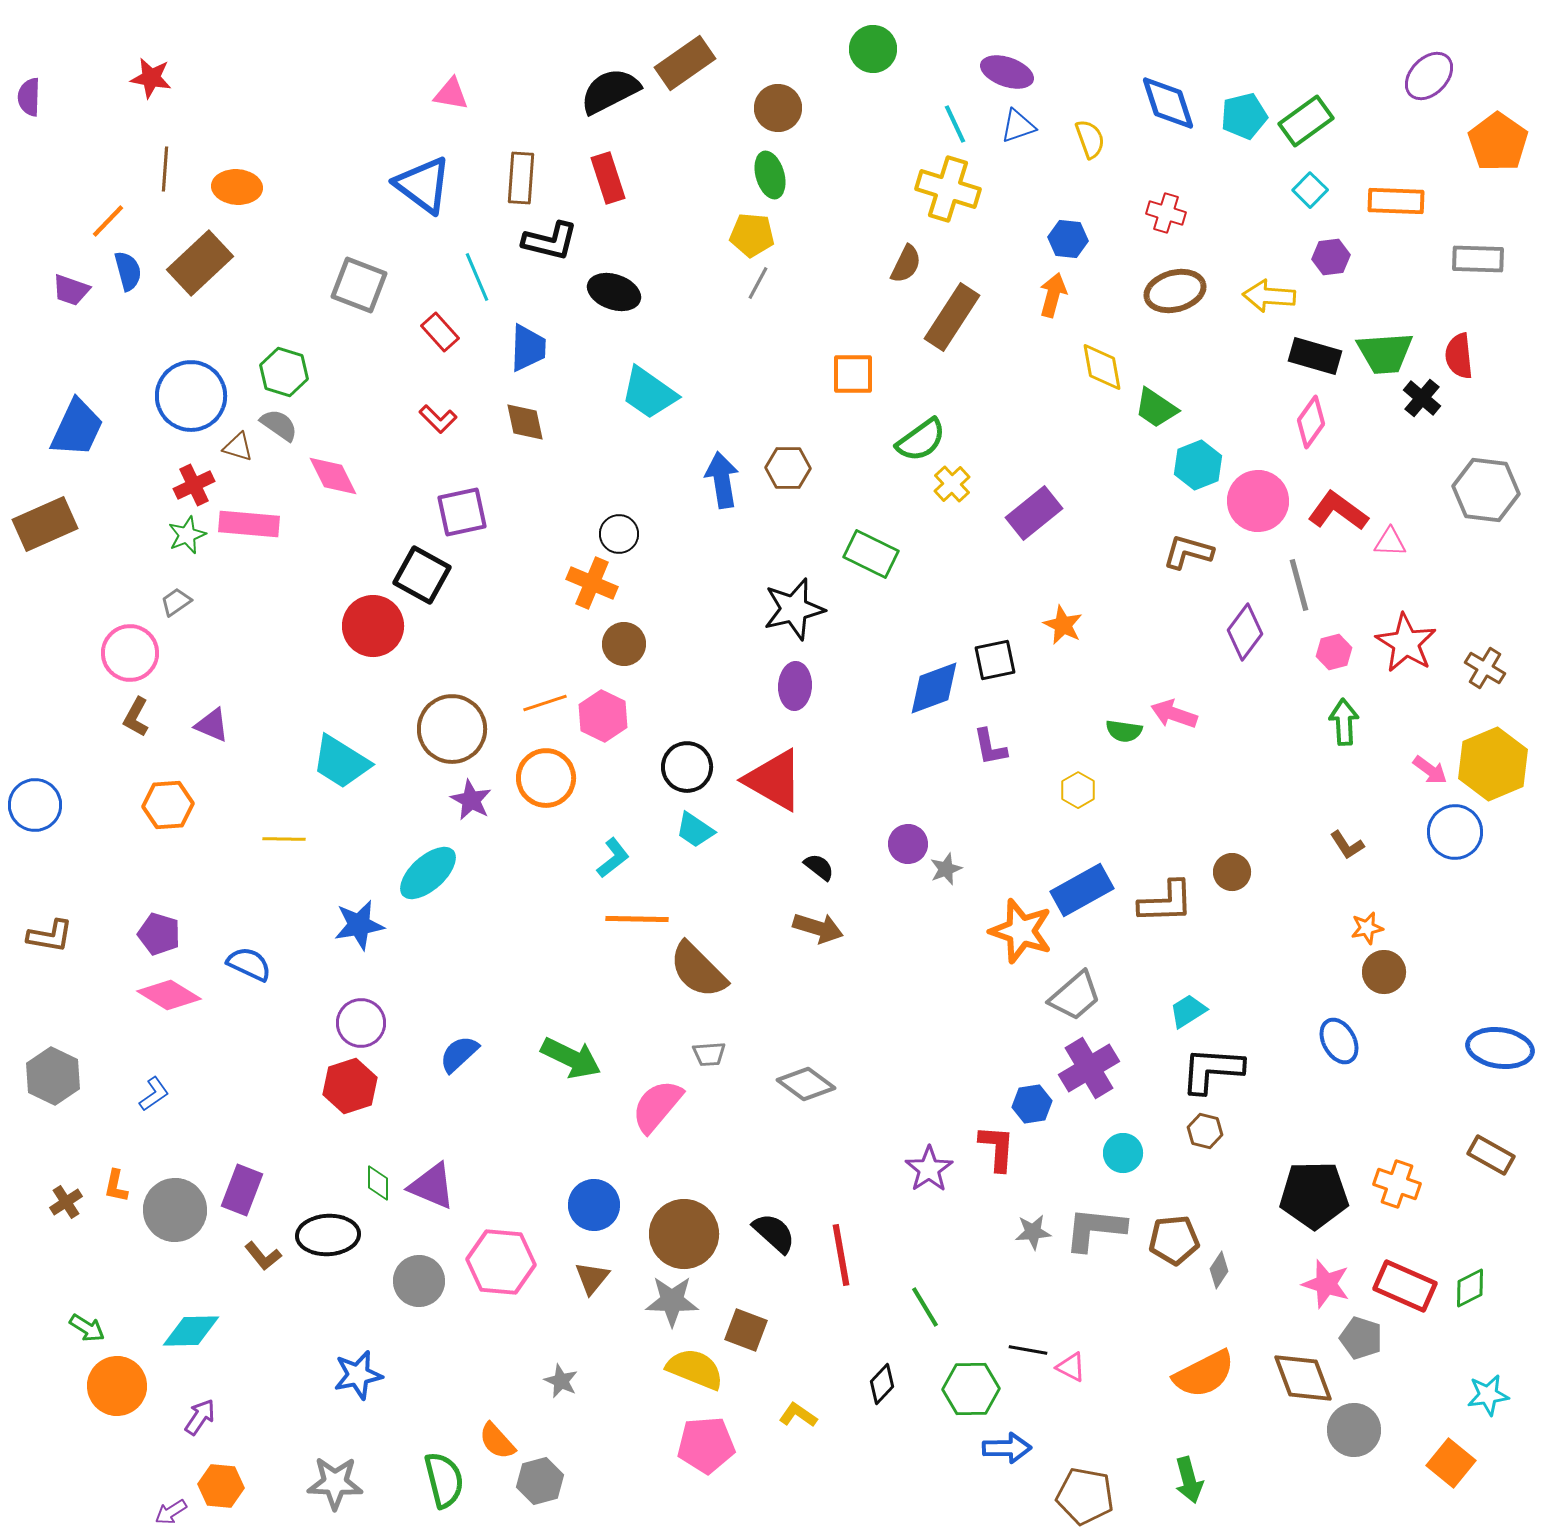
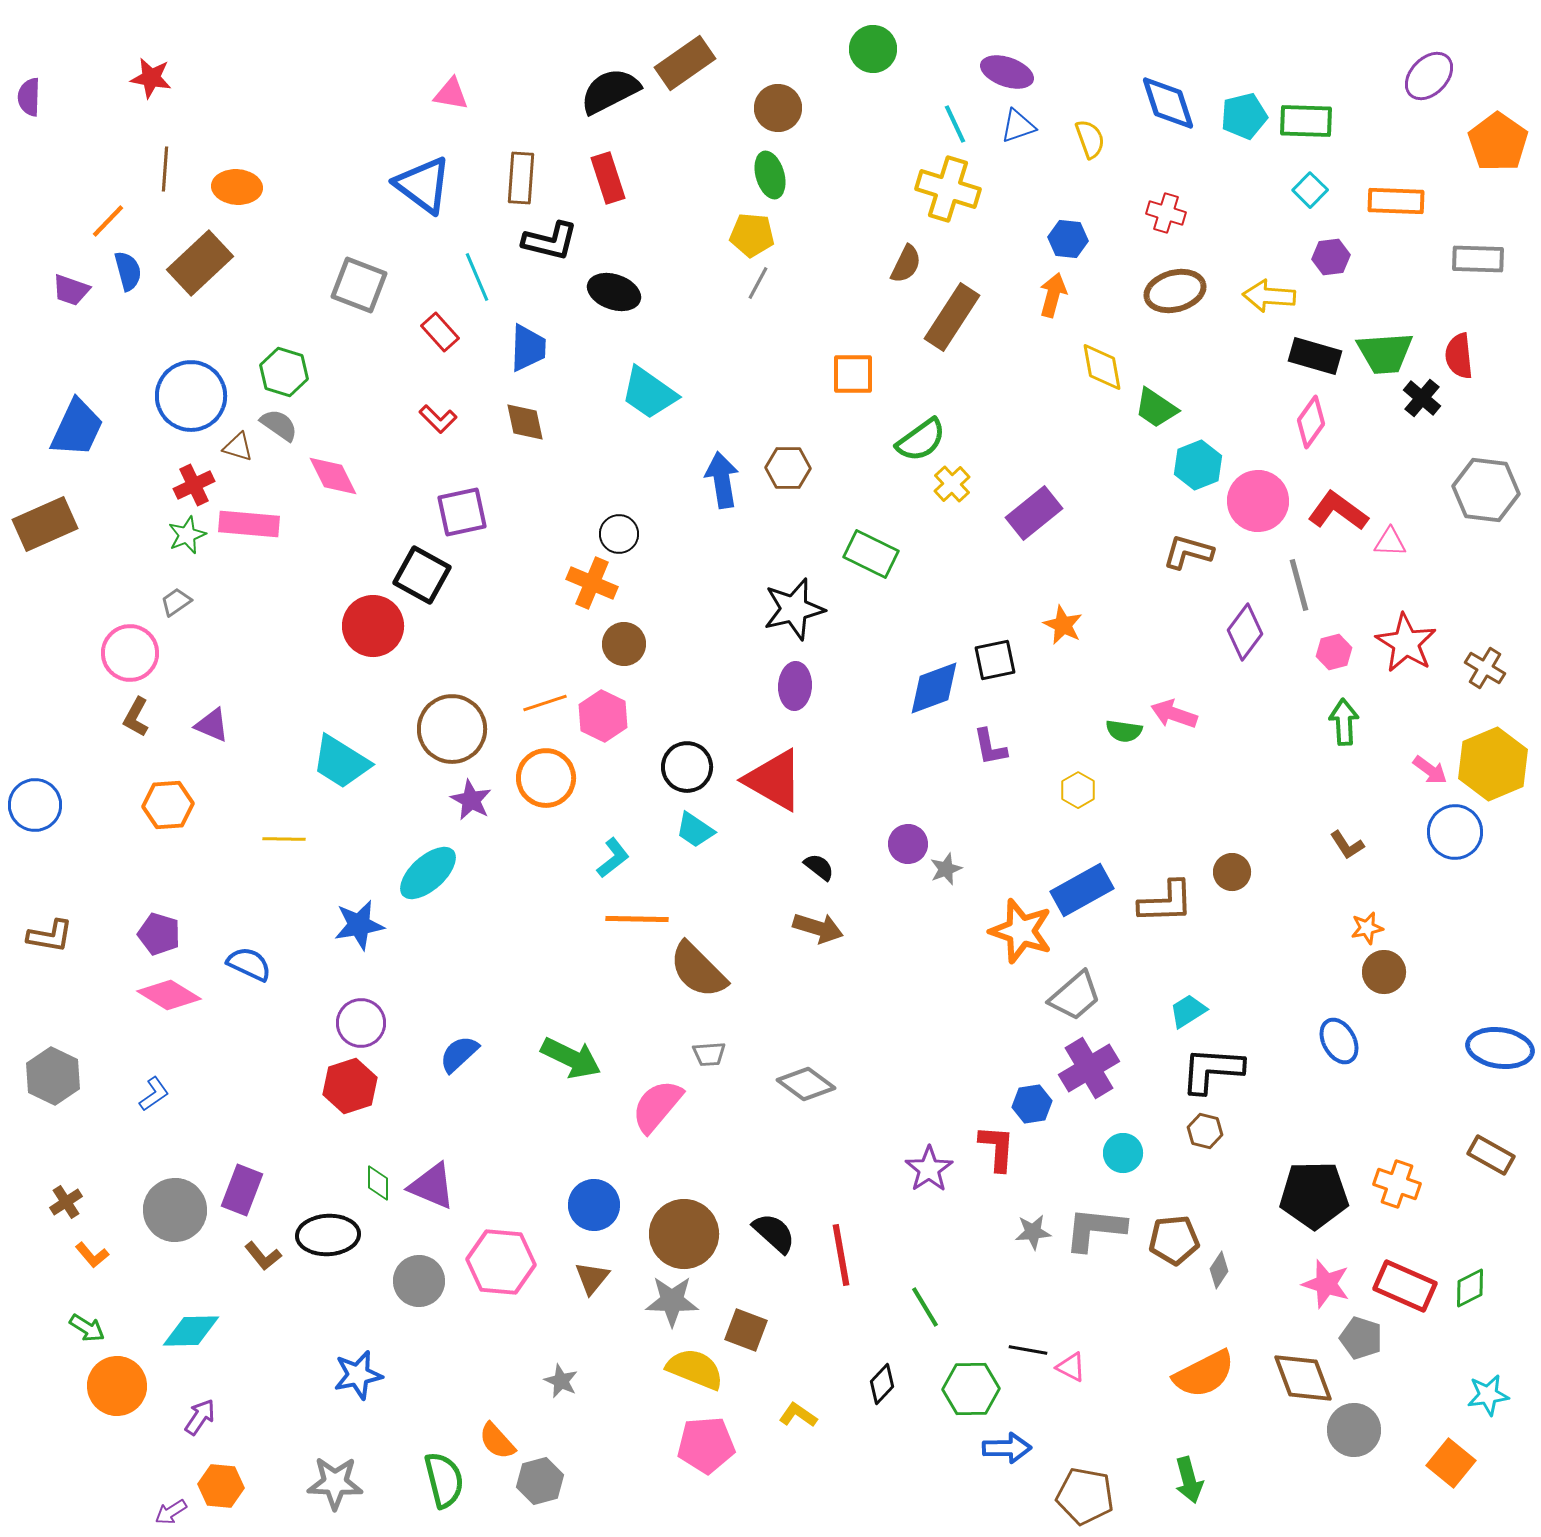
green rectangle at (1306, 121): rotated 38 degrees clockwise
orange L-shape at (116, 1186): moved 24 px left, 69 px down; rotated 52 degrees counterclockwise
